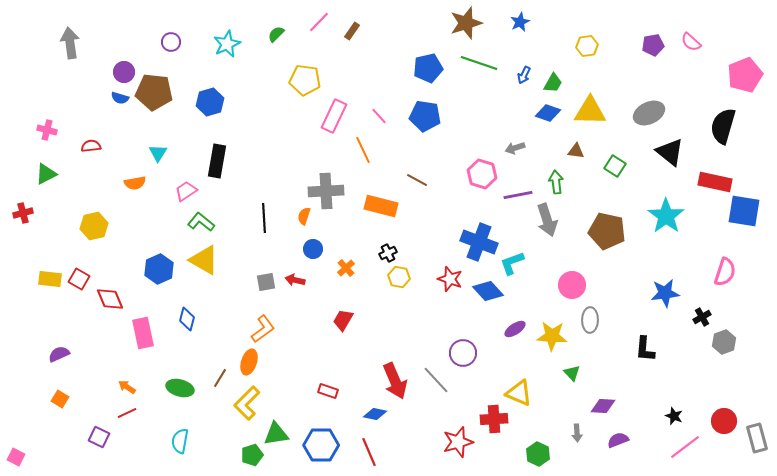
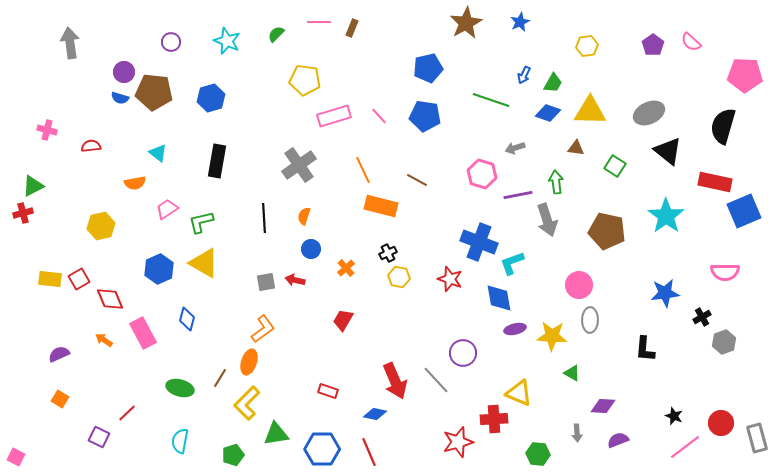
pink line at (319, 22): rotated 45 degrees clockwise
brown star at (466, 23): rotated 12 degrees counterclockwise
brown rectangle at (352, 31): moved 3 px up; rotated 12 degrees counterclockwise
cyan star at (227, 44): moved 3 px up; rotated 24 degrees counterclockwise
purple pentagon at (653, 45): rotated 25 degrees counterclockwise
green line at (479, 63): moved 12 px right, 37 px down
pink pentagon at (745, 75): rotated 24 degrees clockwise
blue hexagon at (210, 102): moved 1 px right, 4 px up
pink rectangle at (334, 116): rotated 48 degrees clockwise
orange line at (363, 150): moved 20 px down
brown triangle at (576, 151): moved 3 px up
black triangle at (670, 152): moved 2 px left, 1 px up
cyan triangle at (158, 153): rotated 24 degrees counterclockwise
green triangle at (46, 174): moved 13 px left, 12 px down
pink trapezoid at (186, 191): moved 19 px left, 18 px down
gray cross at (326, 191): moved 27 px left, 26 px up; rotated 32 degrees counterclockwise
blue square at (744, 211): rotated 32 degrees counterclockwise
green L-shape at (201, 222): rotated 52 degrees counterclockwise
yellow hexagon at (94, 226): moved 7 px right
blue circle at (313, 249): moved 2 px left
yellow triangle at (204, 260): moved 3 px down
pink semicircle at (725, 272): rotated 72 degrees clockwise
red square at (79, 279): rotated 30 degrees clockwise
pink circle at (572, 285): moved 7 px right
blue diamond at (488, 291): moved 11 px right, 7 px down; rotated 32 degrees clockwise
purple ellipse at (515, 329): rotated 20 degrees clockwise
pink rectangle at (143, 333): rotated 16 degrees counterclockwise
green triangle at (572, 373): rotated 18 degrees counterclockwise
orange arrow at (127, 387): moved 23 px left, 47 px up
red line at (127, 413): rotated 18 degrees counterclockwise
red circle at (724, 421): moved 3 px left, 2 px down
blue hexagon at (321, 445): moved 1 px right, 4 px down
green hexagon at (538, 454): rotated 20 degrees counterclockwise
green pentagon at (252, 455): moved 19 px left
